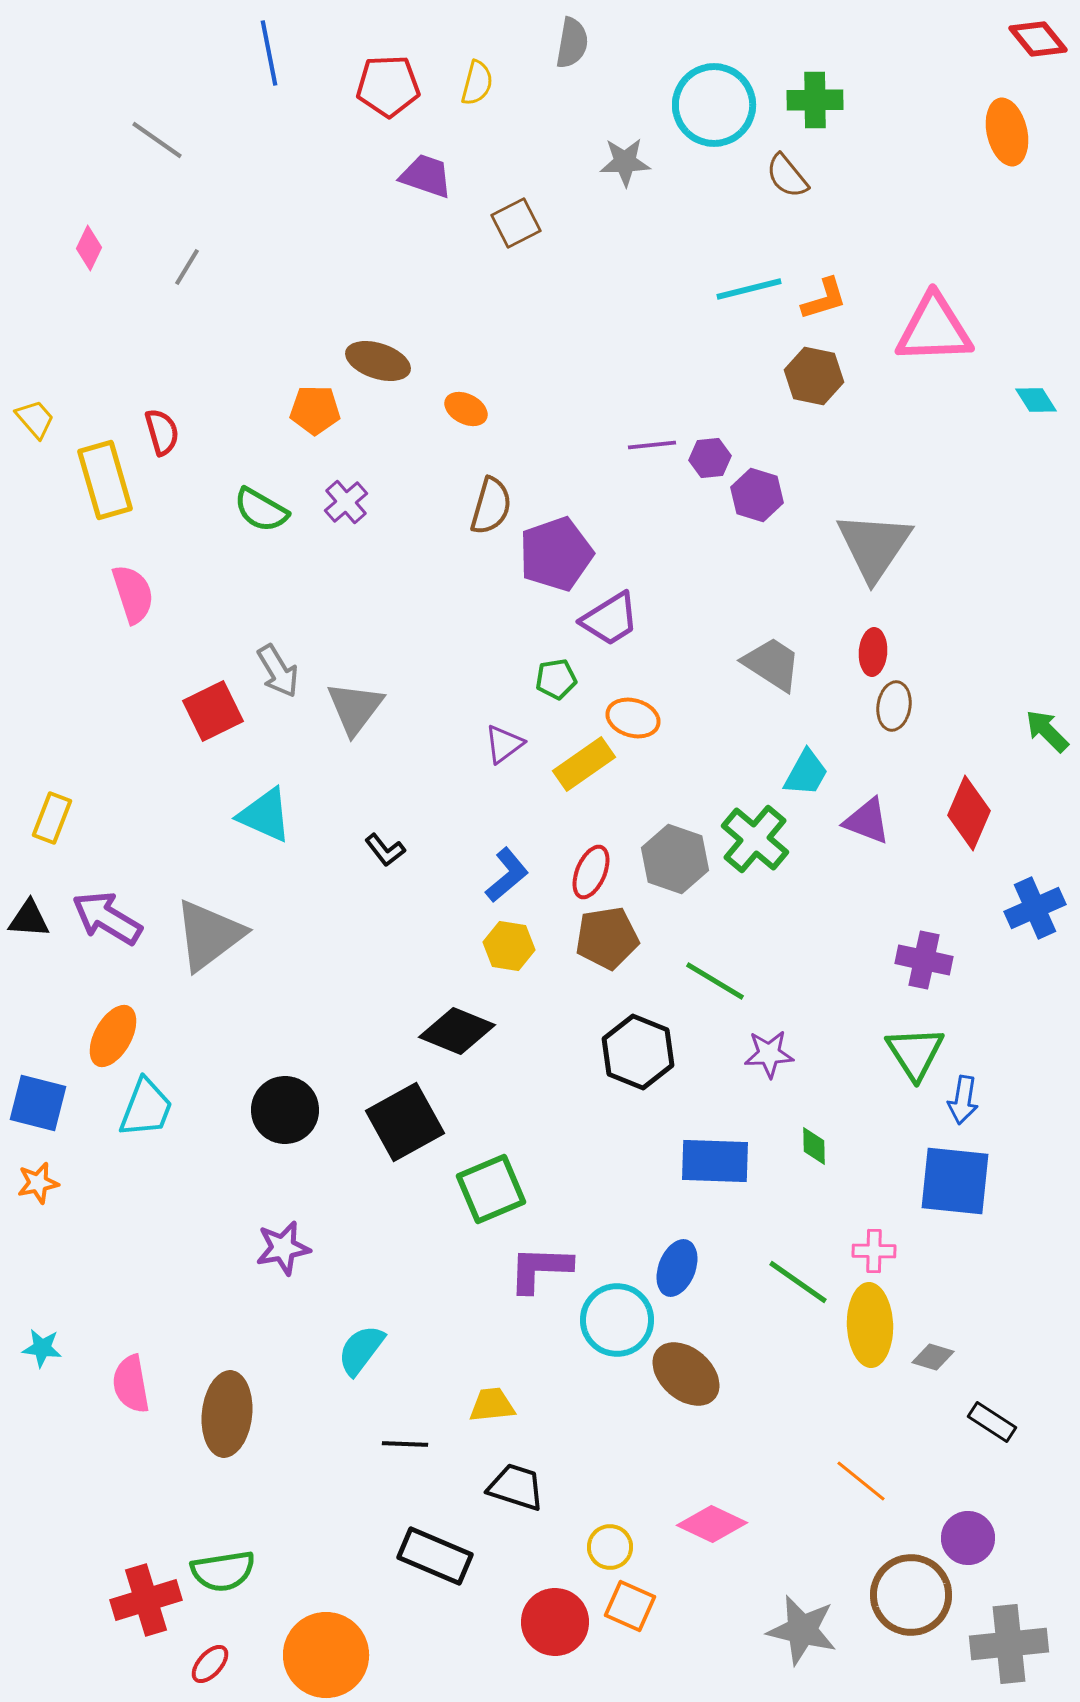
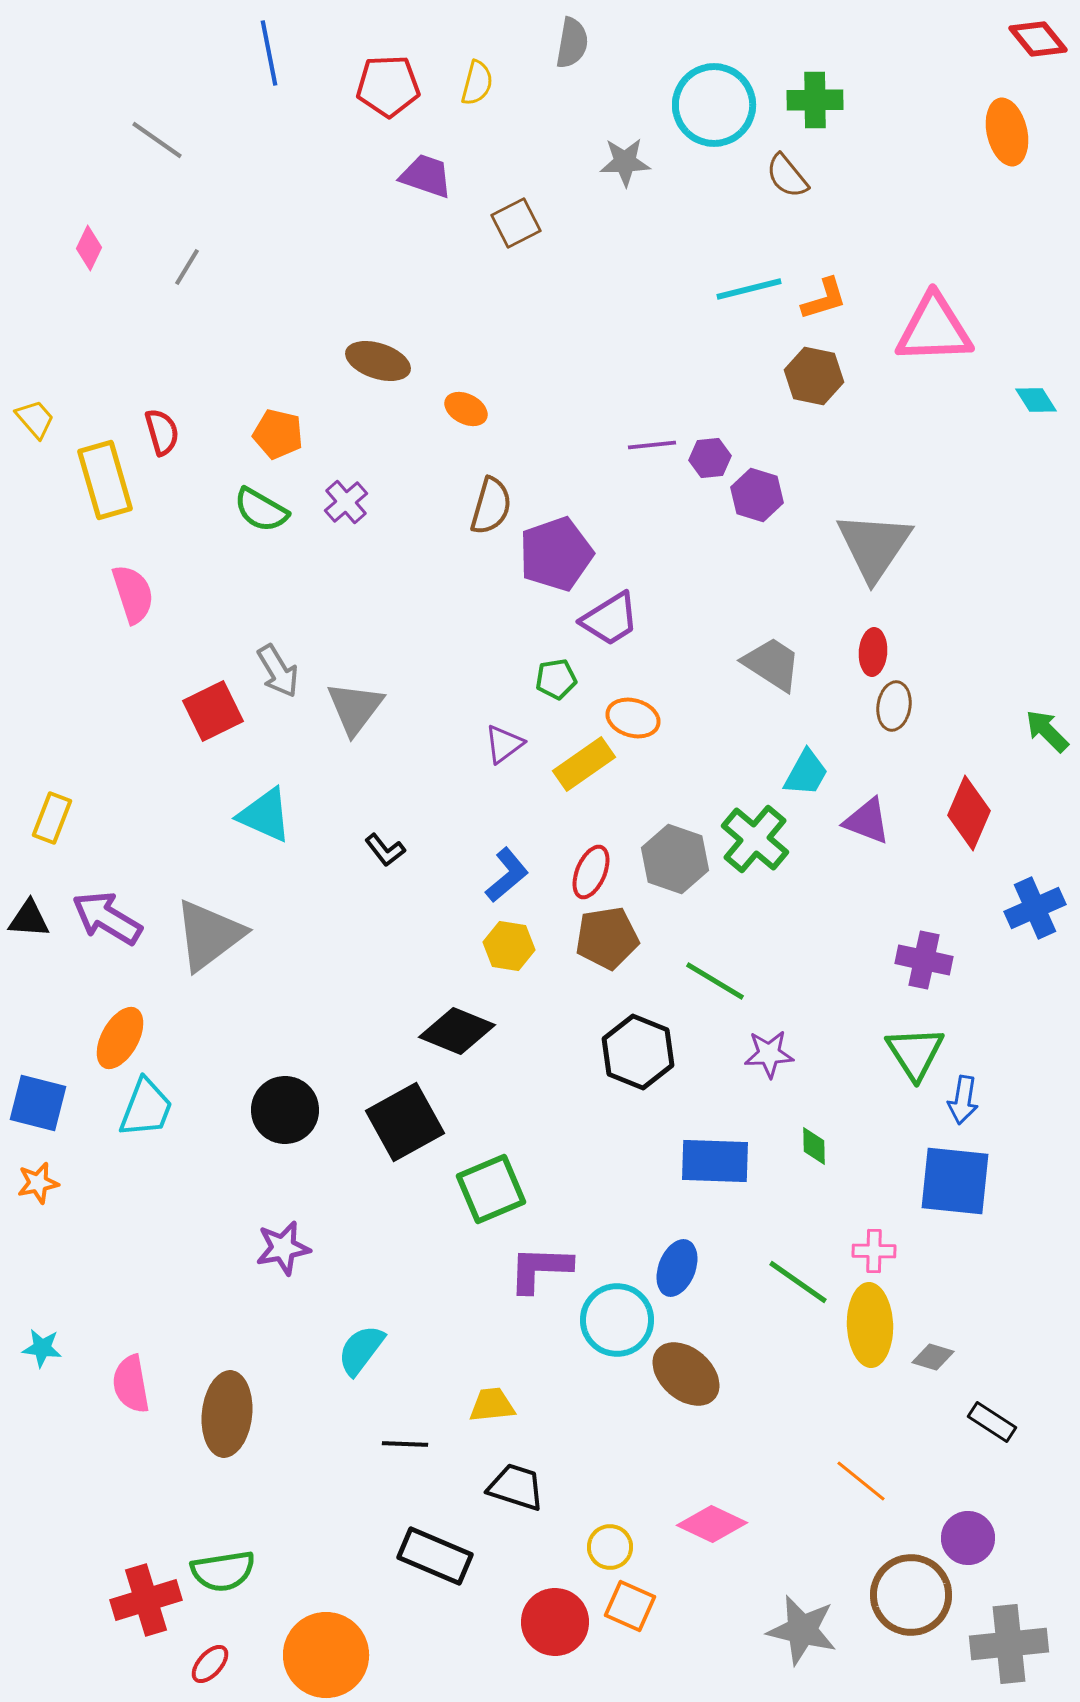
orange pentagon at (315, 410): moved 37 px left, 24 px down; rotated 12 degrees clockwise
orange ellipse at (113, 1036): moved 7 px right, 2 px down
